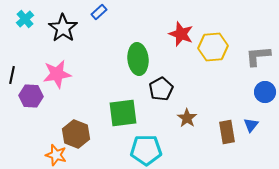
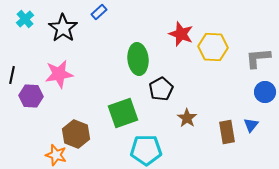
yellow hexagon: rotated 8 degrees clockwise
gray L-shape: moved 2 px down
pink star: moved 2 px right
green square: rotated 12 degrees counterclockwise
